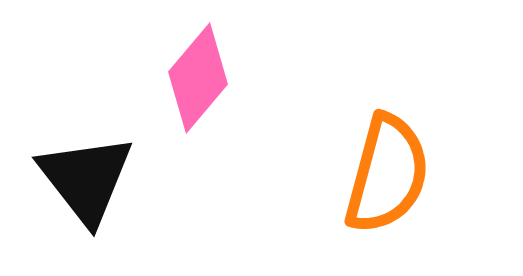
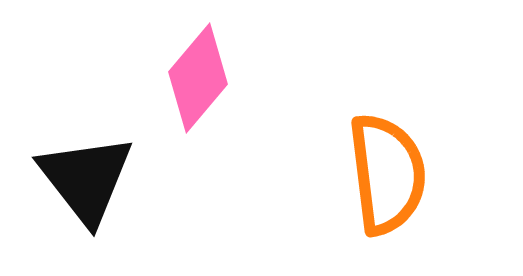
orange semicircle: rotated 22 degrees counterclockwise
